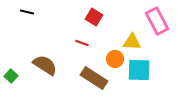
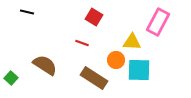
pink rectangle: moved 1 px right, 1 px down; rotated 56 degrees clockwise
orange circle: moved 1 px right, 1 px down
green square: moved 2 px down
